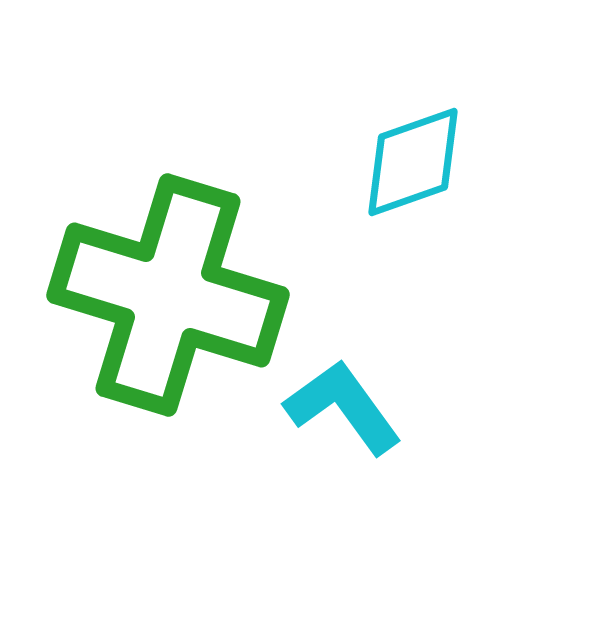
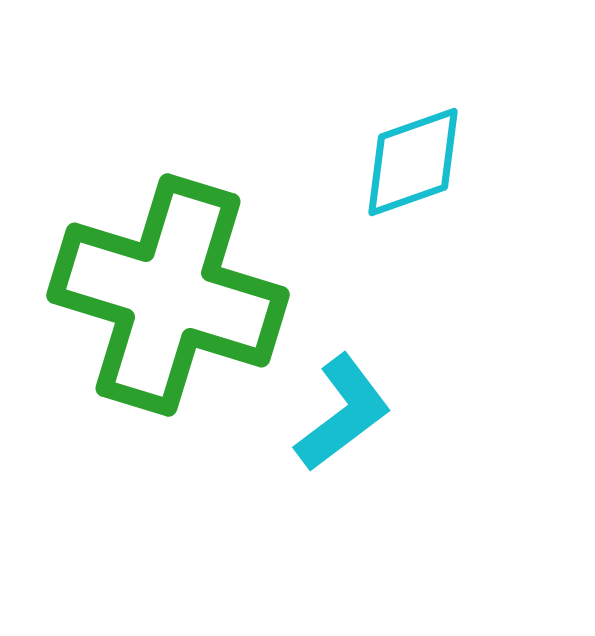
cyan L-shape: moved 6 px down; rotated 89 degrees clockwise
